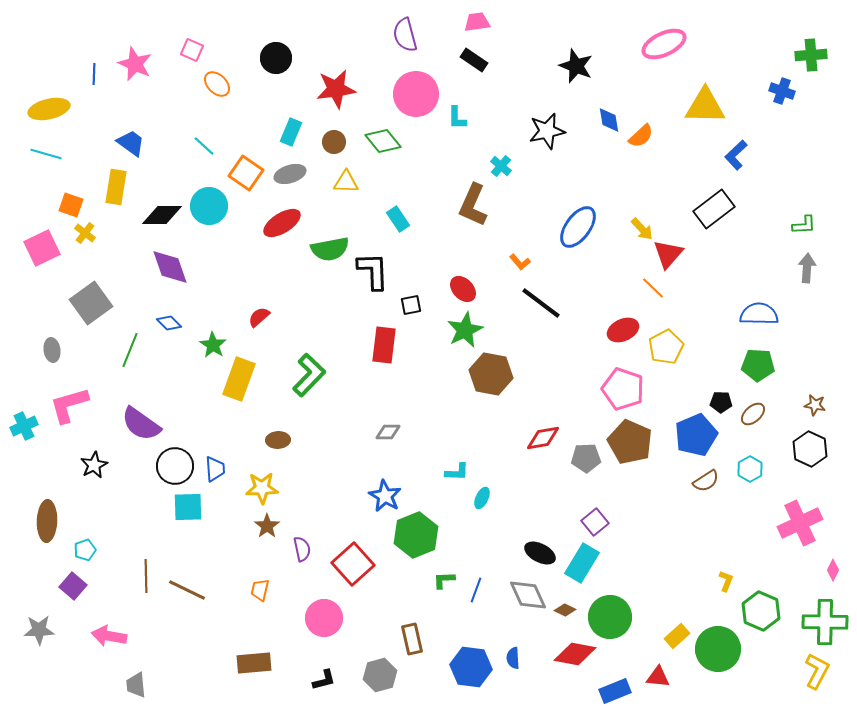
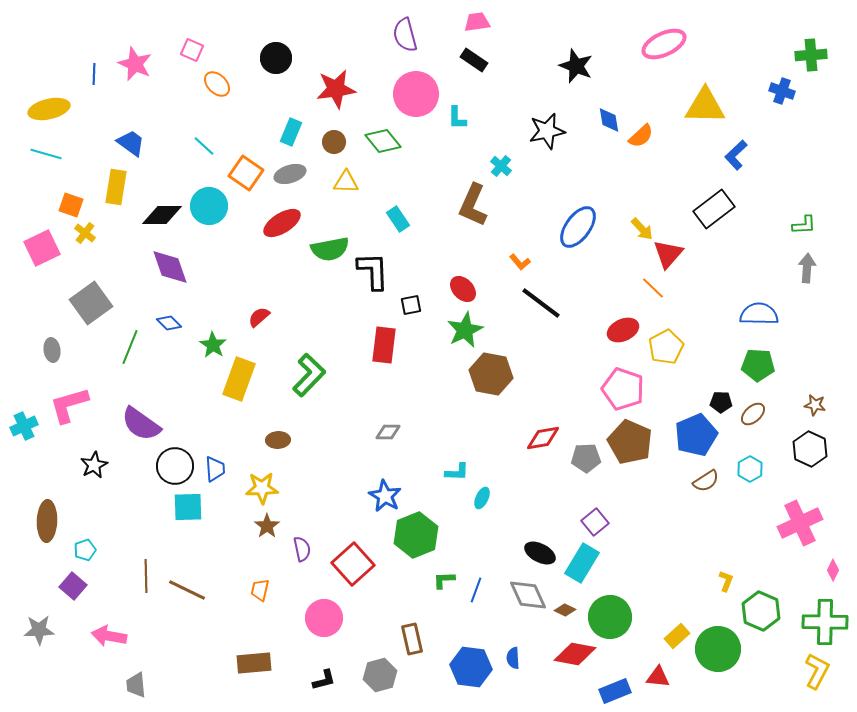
green line at (130, 350): moved 3 px up
